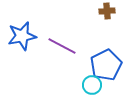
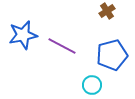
brown cross: rotated 28 degrees counterclockwise
blue star: moved 1 px right, 1 px up
blue pentagon: moved 6 px right, 10 px up; rotated 12 degrees clockwise
